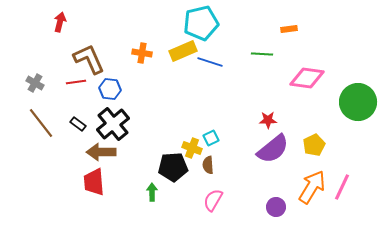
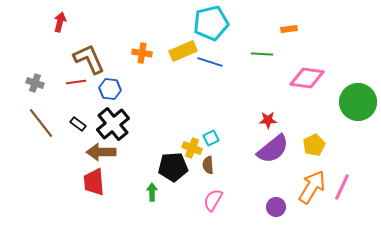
cyan pentagon: moved 10 px right
gray cross: rotated 12 degrees counterclockwise
